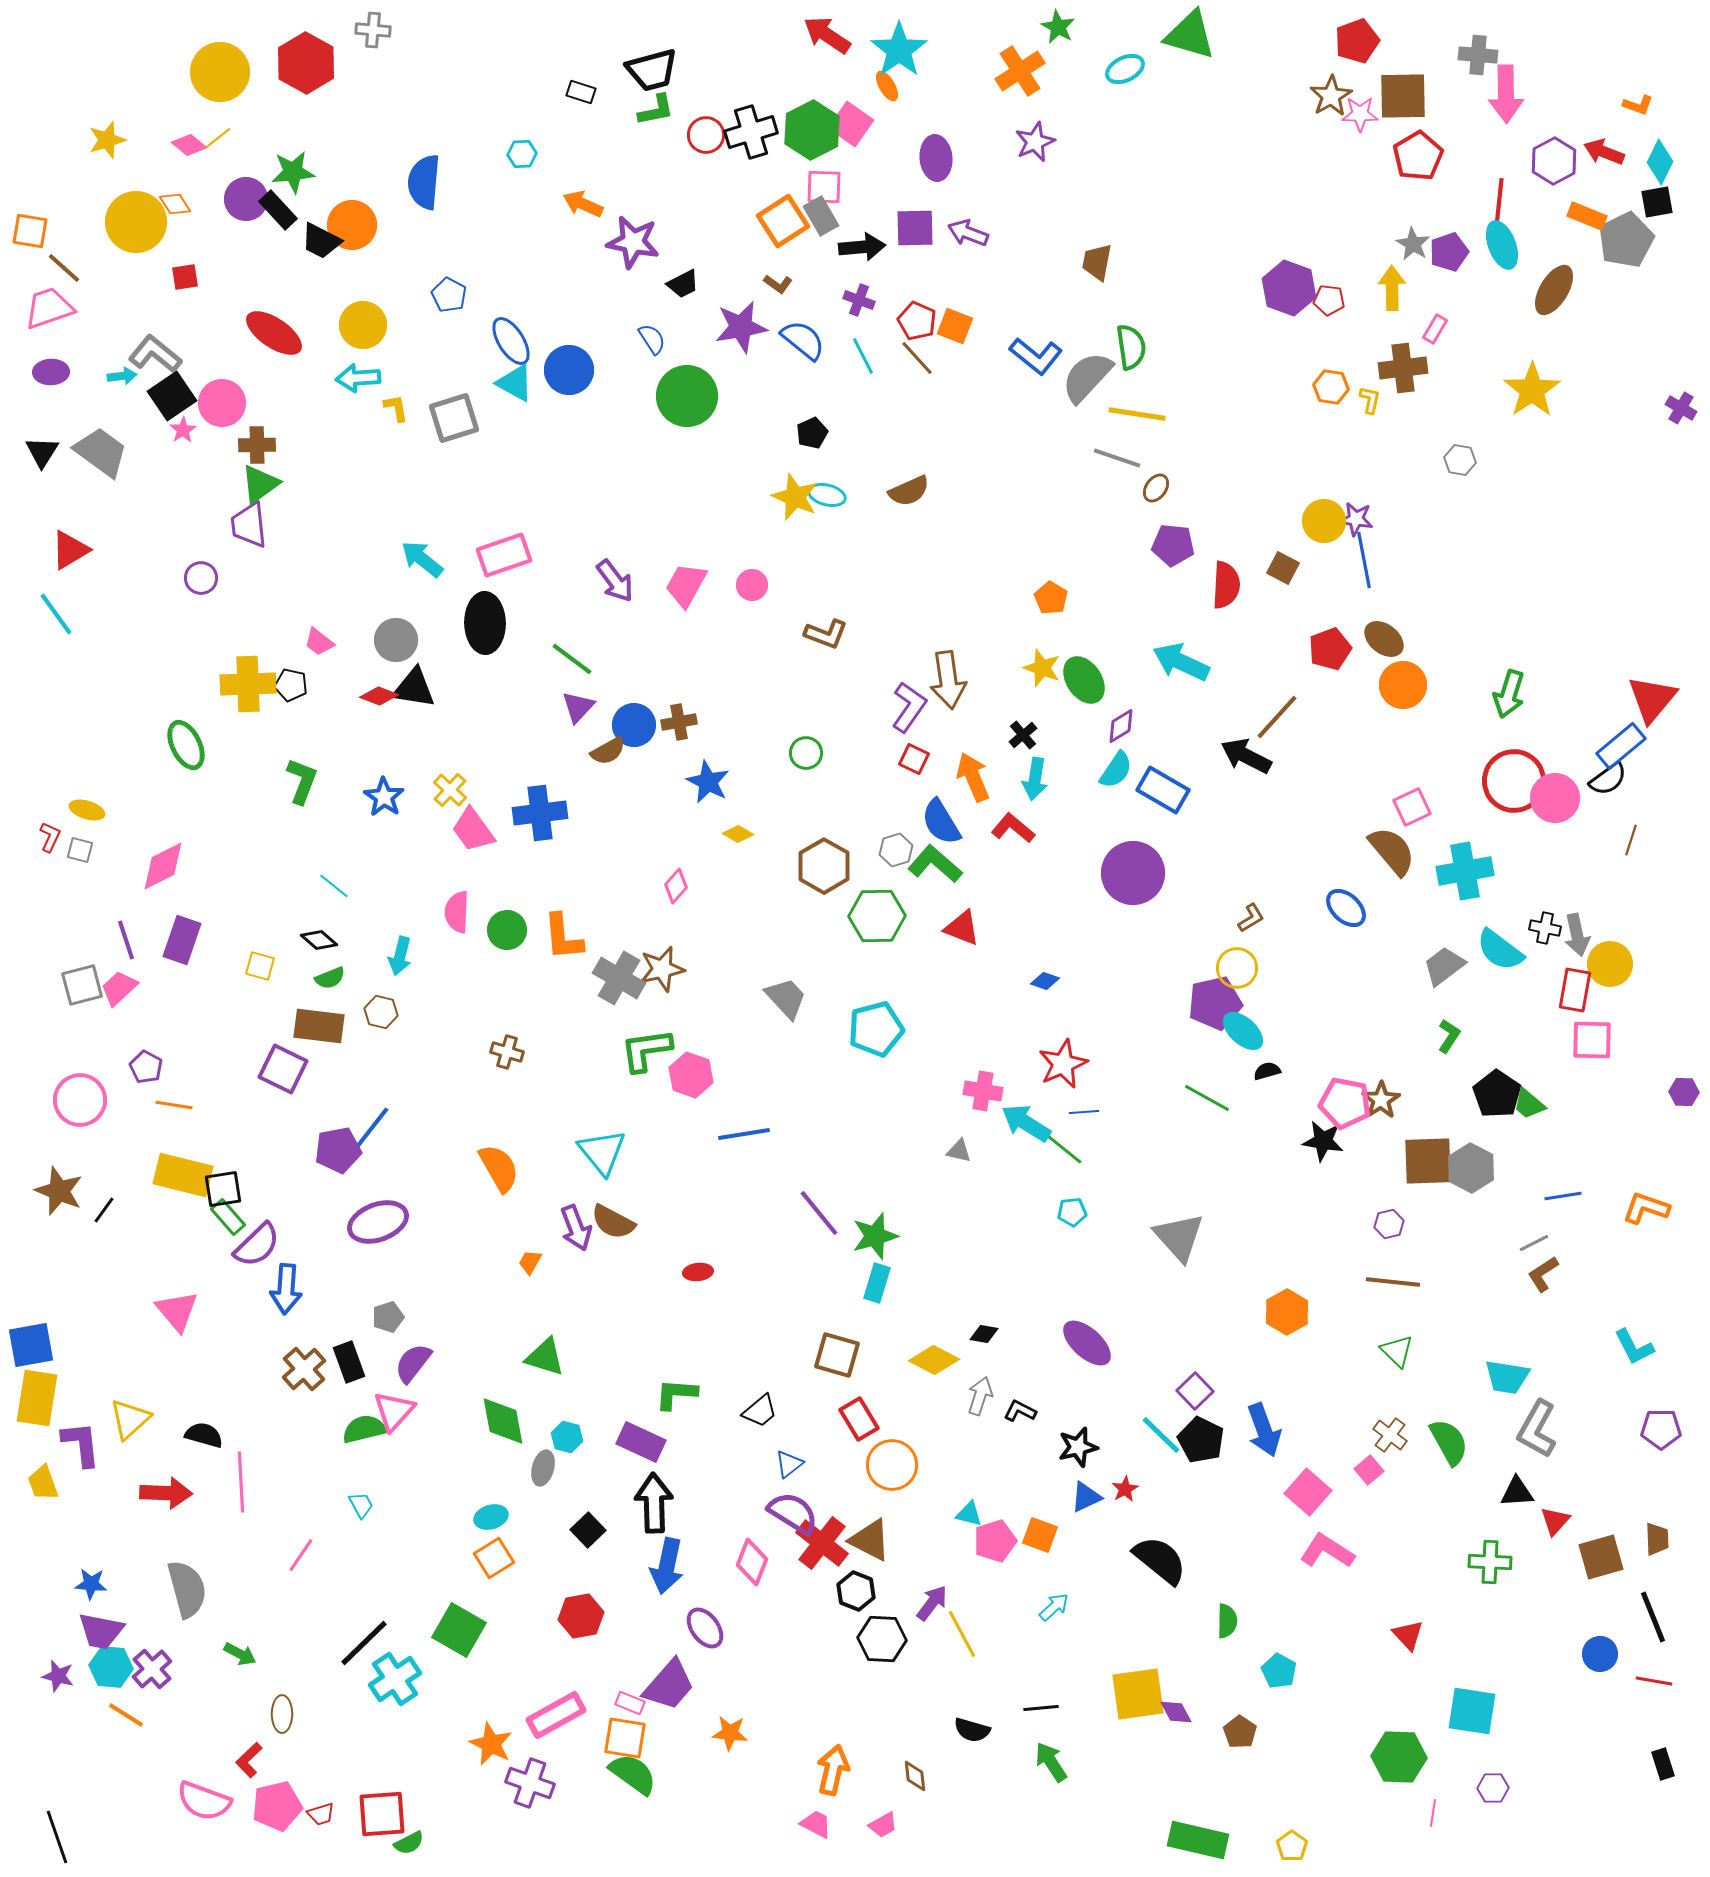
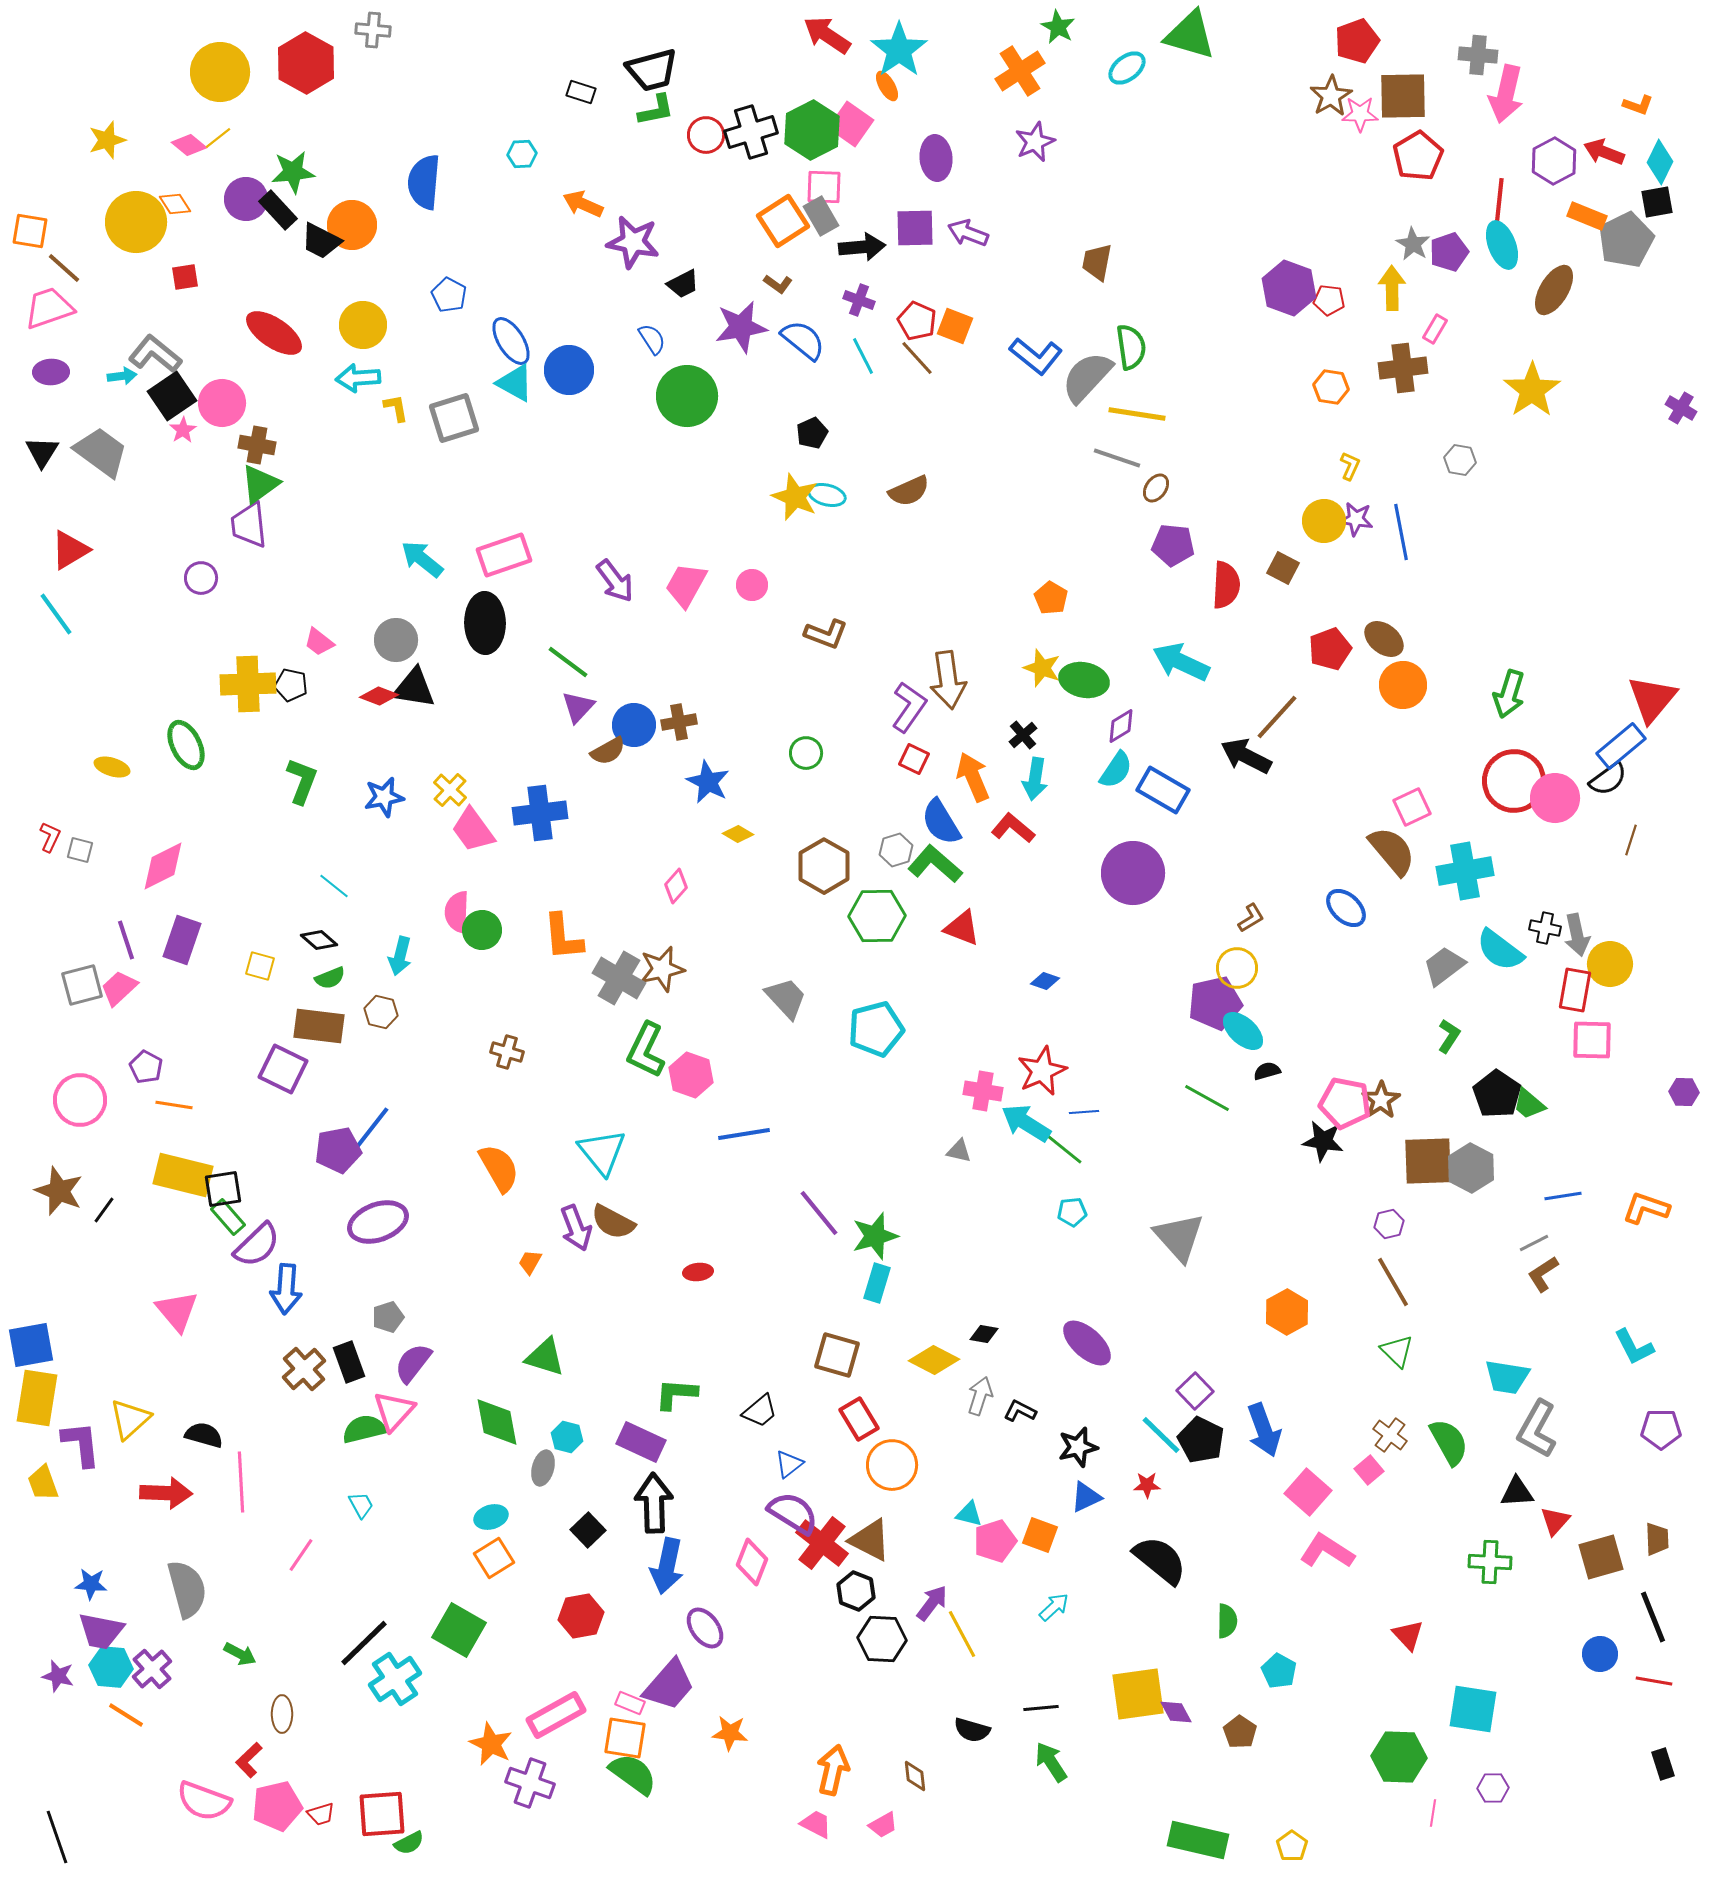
cyan ellipse at (1125, 69): moved 2 px right, 1 px up; rotated 12 degrees counterclockwise
pink arrow at (1506, 94): rotated 14 degrees clockwise
yellow L-shape at (1370, 400): moved 20 px left, 66 px down; rotated 12 degrees clockwise
brown cross at (257, 445): rotated 12 degrees clockwise
blue line at (1364, 560): moved 37 px right, 28 px up
green line at (572, 659): moved 4 px left, 3 px down
green ellipse at (1084, 680): rotated 45 degrees counterclockwise
blue star at (384, 797): rotated 27 degrees clockwise
yellow ellipse at (87, 810): moved 25 px right, 43 px up
green circle at (507, 930): moved 25 px left
green L-shape at (646, 1050): rotated 56 degrees counterclockwise
red star at (1063, 1064): moved 21 px left, 7 px down
brown line at (1393, 1282): rotated 54 degrees clockwise
green diamond at (503, 1421): moved 6 px left, 1 px down
red star at (1125, 1489): moved 22 px right, 4 px up; rotated 28 degrees clockwise
cyan square at (1472, 1711): moved 1 px right, 2 px up
